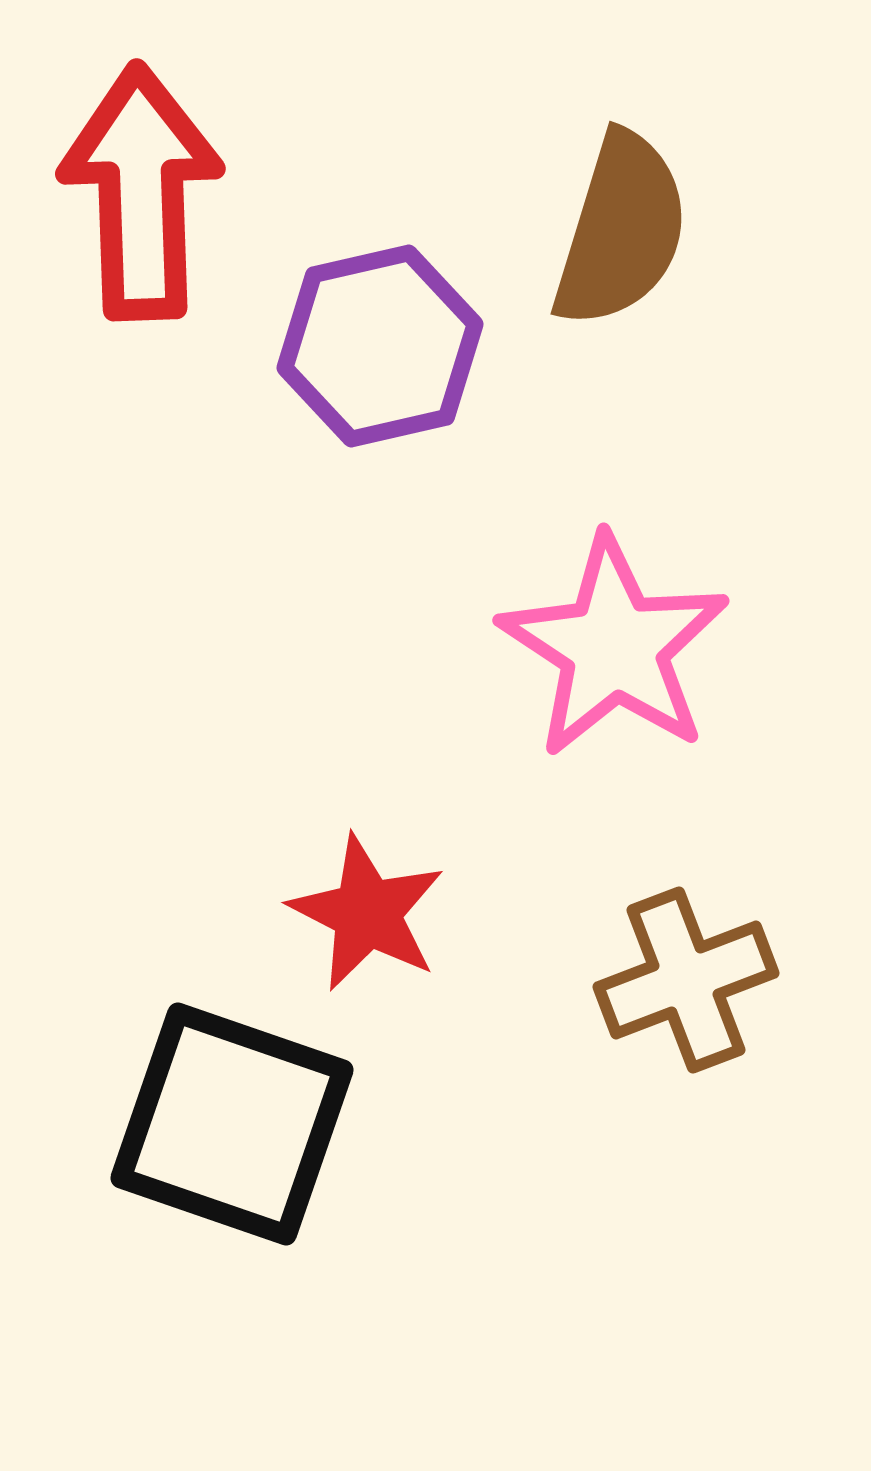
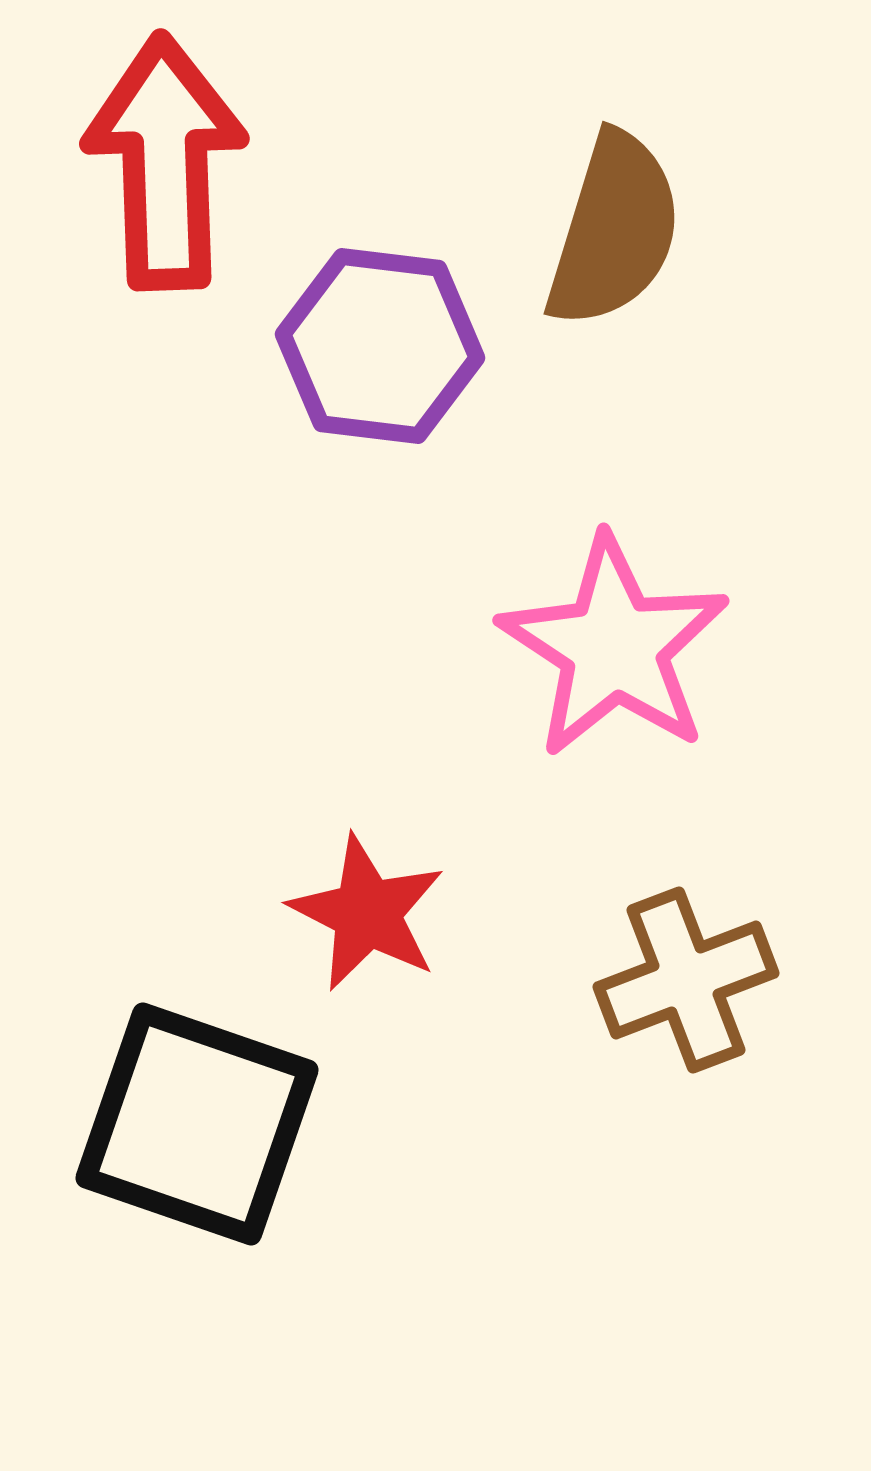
red arrow: moved 24 px right, 30 px up
brown semicircle: moved 7 px left
purple hexagon: rotated 20 degrees clockwise
black square: moved 35 px left
